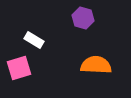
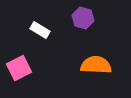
white rectangle: moved 6 px right, 10 px up
pink square: rotated 10 degrees counterclockwise
